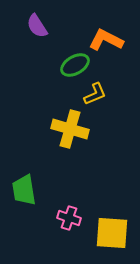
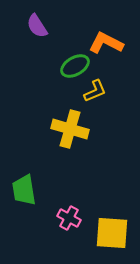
orange L-shape: moved 3 px down
green ellipse: moved 1 px down
yellow L-shape: moved 3 px up
pink cross: rotated 10 degrees clockwise
